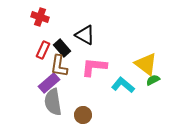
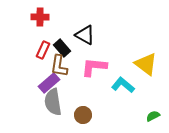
red cross: rotated 18 degrees counterclockwise
green semicircle: moved 36 px down
